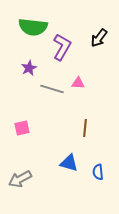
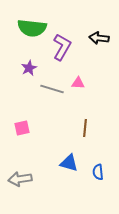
green semicircle: moved 1 px left, 1 px down
black arrow: rotated 60 degrees clockwise
gray arrow: rotated 20 degrees clockwise
